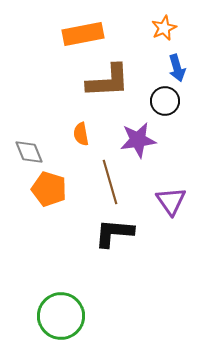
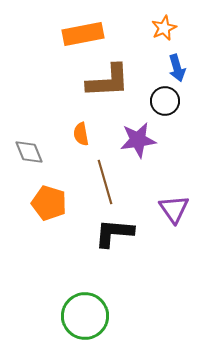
brown line: moved 5 px left
orange pentagon: moved 14 px down
purple triangle: moved 3 px right, 8 px down
green circle: moved 24 px right
